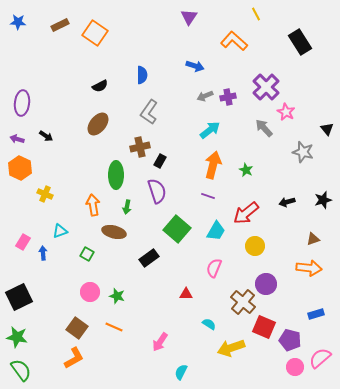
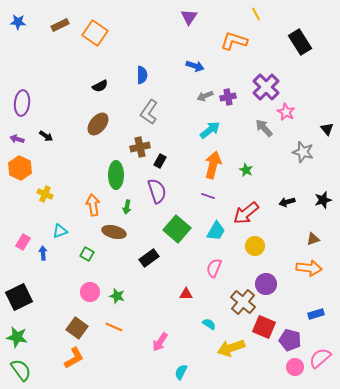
orange L-shape at (234, 41): rotated 24 degrees counterclockwise
